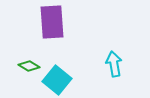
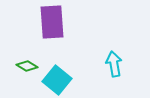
green diamond: moved 2 px left
